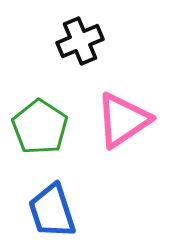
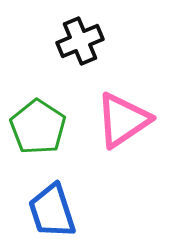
green pentagon: moved 2 px left
